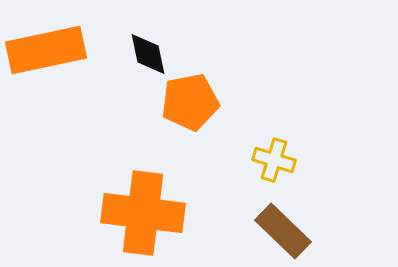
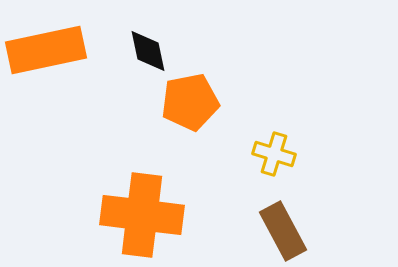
black diamond: moved 3 px up
yellow cross: moved 6 px up
orange cross: moved 1 px left, 2 px down
brown rectangle: rotated 18 degrees clockwise
